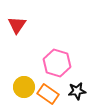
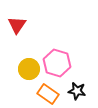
yellow circle: moved 5 px right, 18 px up
black star: rotated 18 degrees clockwise
